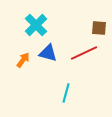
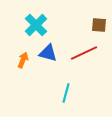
brown square: moved 3 px up
orange arrow: rotated 14 degrees counterclockwise
